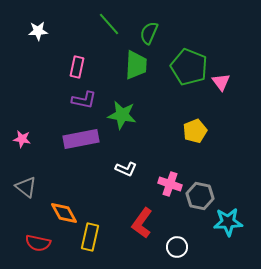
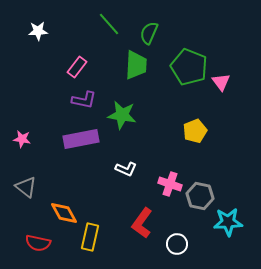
pink rectangle: rotated 25 degrees clockwise
white circle: moved 3 px up
